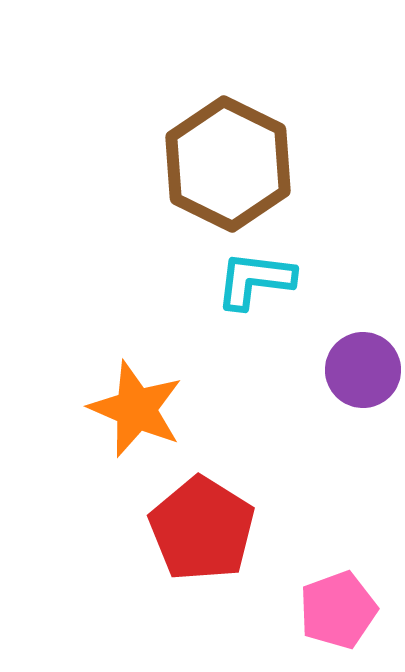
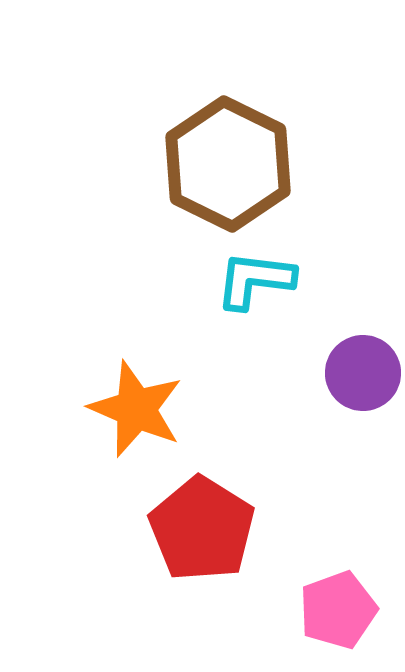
purple circle: moved 3 px down
